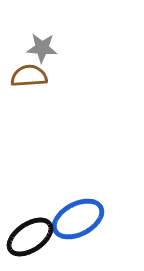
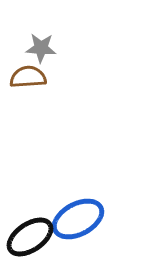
gray star: moved 1 px left
brown semicircle: moved 1 px left, 1 px down
